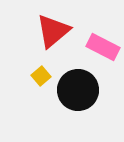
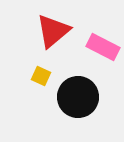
yellow square: rotated 24 degrees counterclockwise
black circle: moved 7 px down
